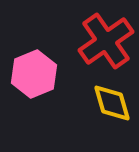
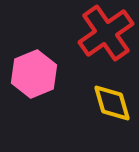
red cross: moved 8 px up
